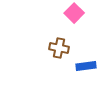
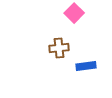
brown cross: rotated 18 degrees counterclockwise
